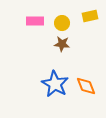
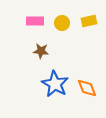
yellow rectangle: moved 1 px left, 5 px down
brown star: moved 21 px left, 7 px down
orange diamond: moved 1 px right, 2 px down
